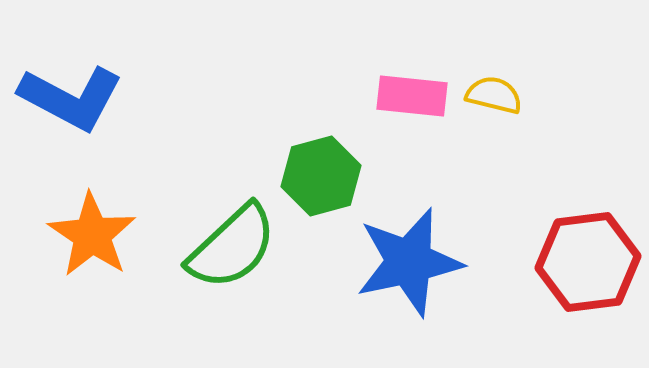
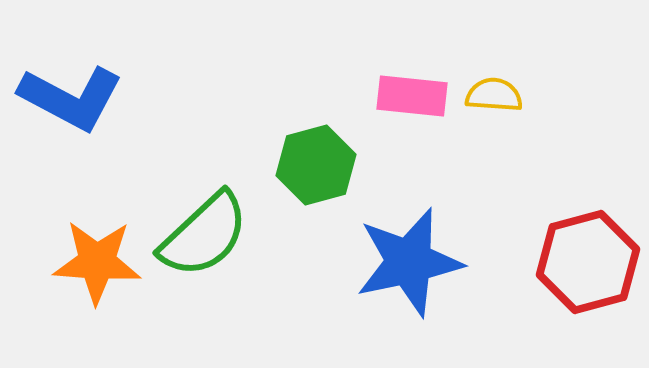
yellow semicircle: rotated 10 degrees counterclockwise
green hexagon: moved 5 px left, 11 px up
orange star: moved 5 px right, 27 px down; rotated 30 degrees counterclockwise
green semicircle: moved 28 px left, 12 px up
red hexagon: rotated 8 degrees counterclockwise
